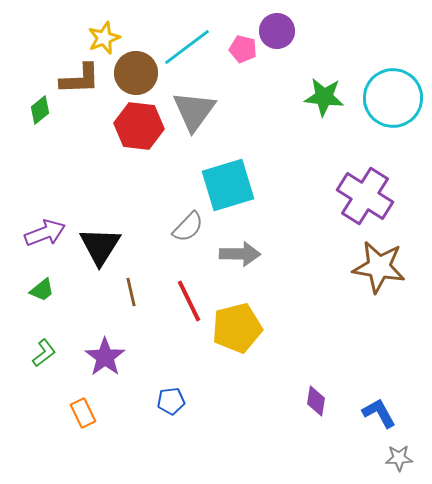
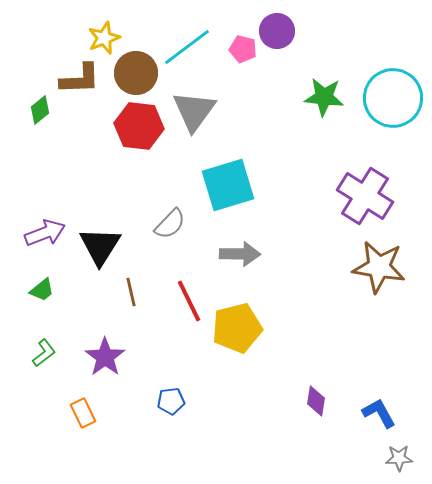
gray semicircle: moved 18 px left, 3 px up
